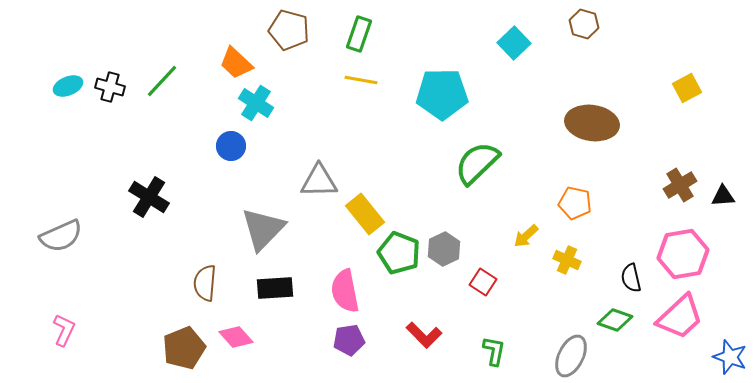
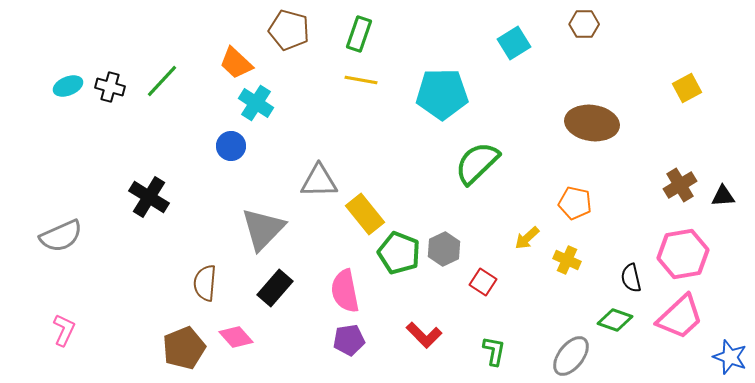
brown hexagon at (584, 24): rotated 16 degrees counterclockwise
cyan square at (514, 43): rotated 12 degrees clockwise
yellow arrow at (526, 236): moved 1 px right, 2 px down
black rectangle at (275, 288): rotated 45 degrees counterclockwise
gray ellipse at (571, 356): rotated 12 degrees clockwise
